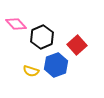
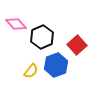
yellow semicircle: rotated 70 degrees counterclockwise
